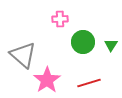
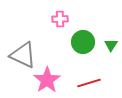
gray triangle: rotated 16 degrees counterclockwise
